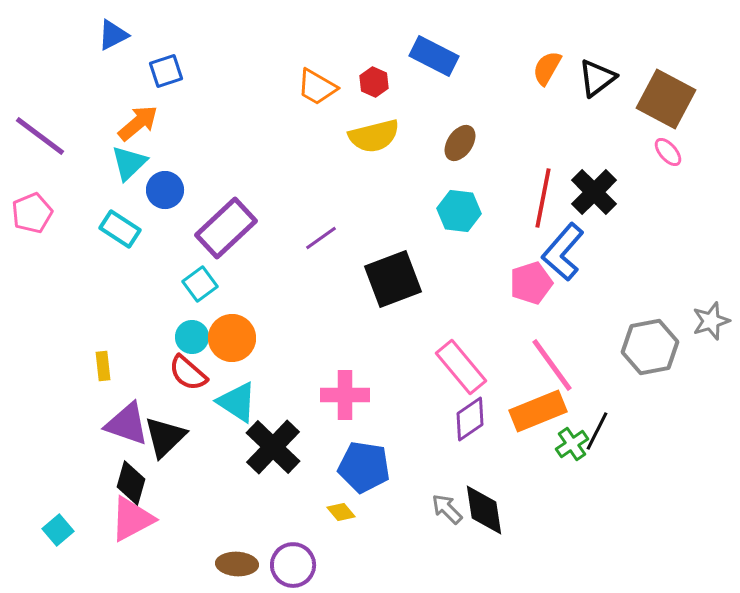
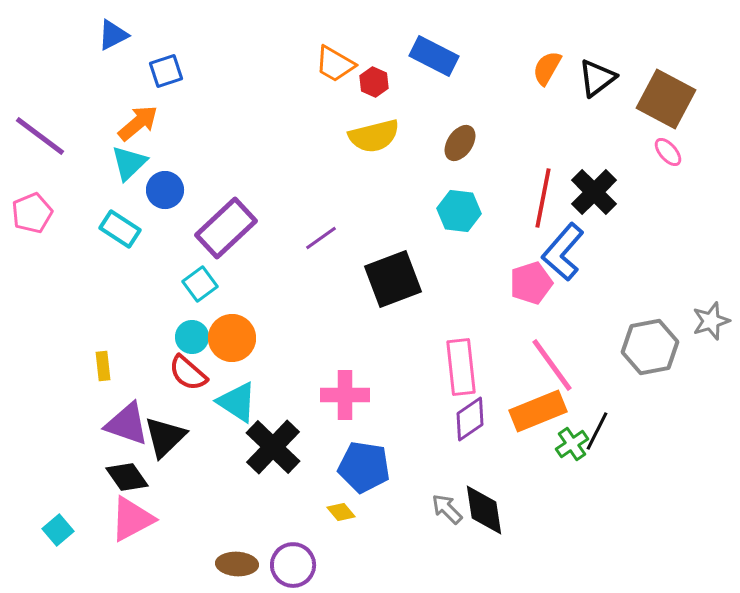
orange trapezoid at (317, 87): moved 18 px right, 23 px up
pink rectangle at (461, 367): rotated 34 degrees clockwise
black diamond at (131, 483): moved 4 px left, 6 px up; rotated 51 degrees counterclockwise
